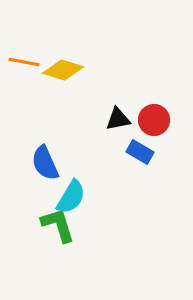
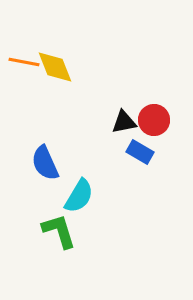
yellow diamond: moved 8 px left, 3 px up; rotated 51 degrees clockwise
black triangle: moved 6 px right, 3 px down
cyan semicircle: moved 8 px right, 1 px up
green L-shape: moved 1 px right, 6 px down
